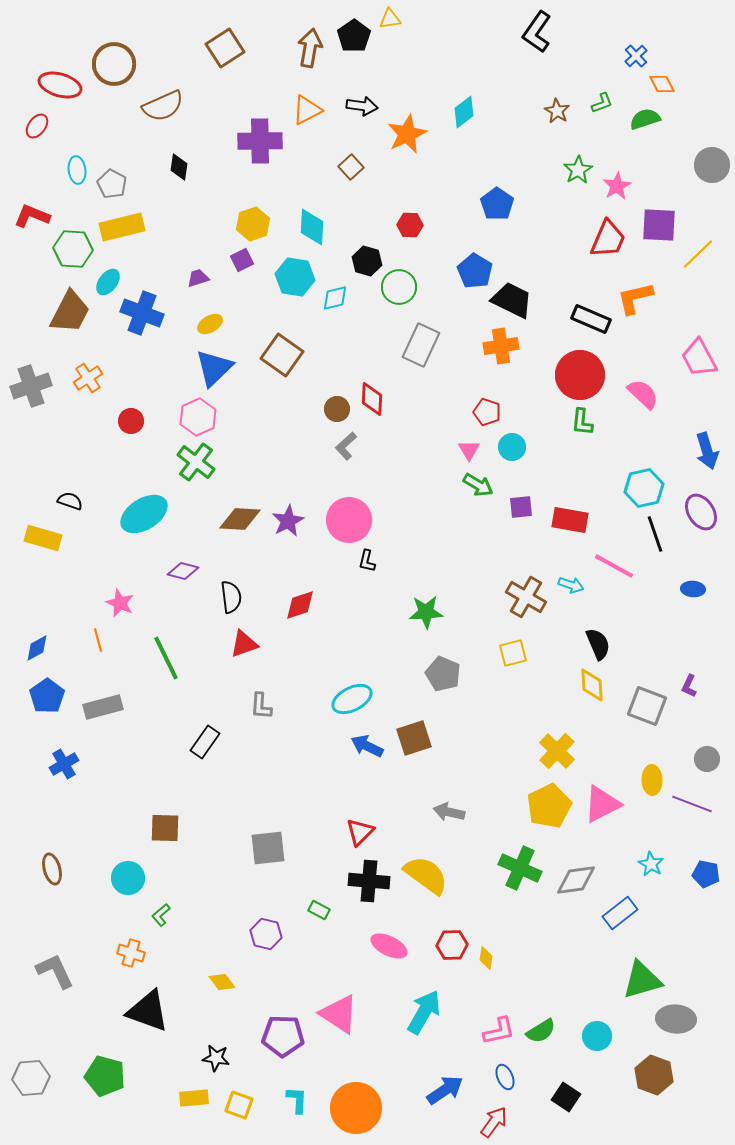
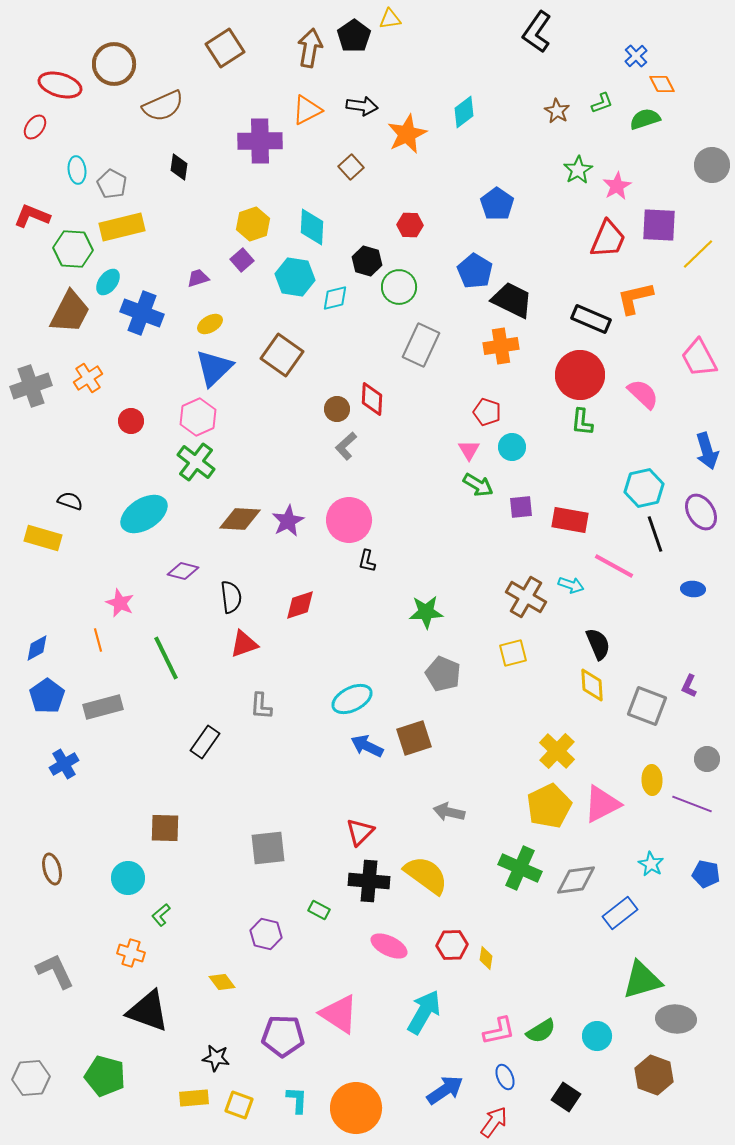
red ellipse at (37, 126): moved 2 px left, 1 px down
purple square at (242, 260): rotated 15 degrees counterclockwise
